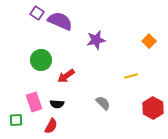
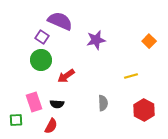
purple square: moved 5 px right, 24 px down
gray semicircle: rotated 42 degrees clockwise
red hexagon: moved 9 px left, 2 px down
